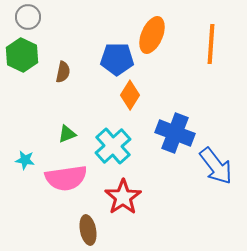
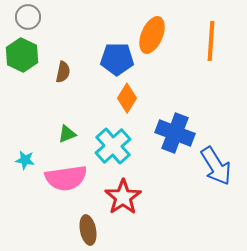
orange line: moved 3 px up
orange diamond: moved 3 px left, 3 px down
blue arrow: rotated 6 degrees clockwise
